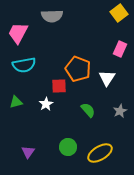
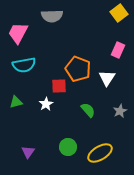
pink rectangle: moved 2 px left, 1 px down
